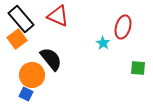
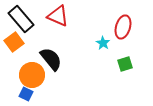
orange square: moved 3 px left, 3 px down
green square: moved 13 px left, 4 px up; rotated 21 degrees counterclockwise
